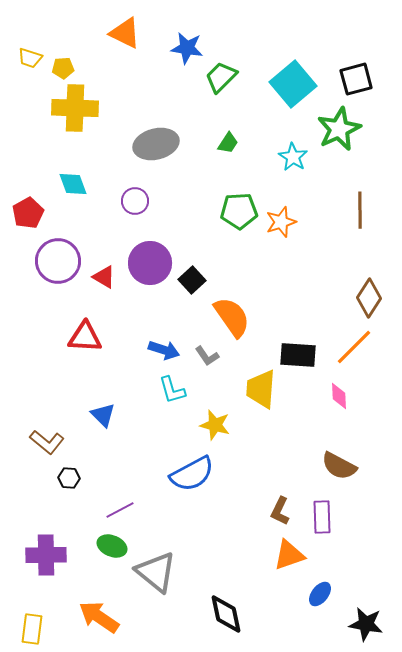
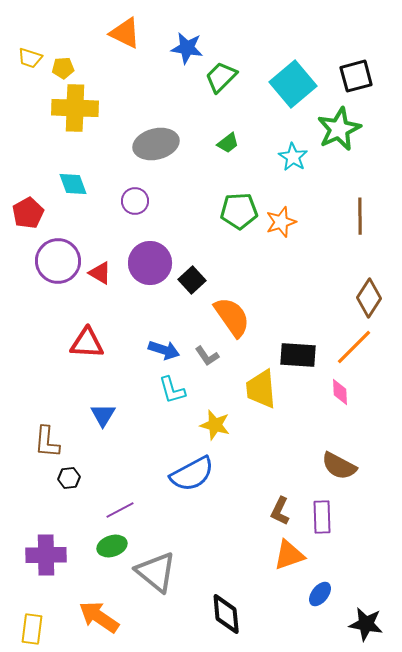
black square at (356, 79): moved 3 px up
green trapezoid at (228, 143): rotated 20 degrees clockwise
brown line at (360, 210): moved 6 px down
red triangle at (104, 277): moved 4 px left, 4 px up
red triangle at (85, 337): moved 2 px right, 6 px down
yellow trapezoid at (261, 389): rotated 9 degrees counterclockwise
pink diamond at (339, 396): moved 1 px right, 4 px up
blue triangle at (103, 415): rotated 16 degrees clockwise
brown L-shape at (47, 442): rotated 56 degrees clockwise
black hexagon at (69, 478): rotated 10 degrees counterclockwise
green ellipse at (112, 546): rotated 40 degrees counterclockwise
black diamond at (226, 614): rotated 6 degrees clockwise
